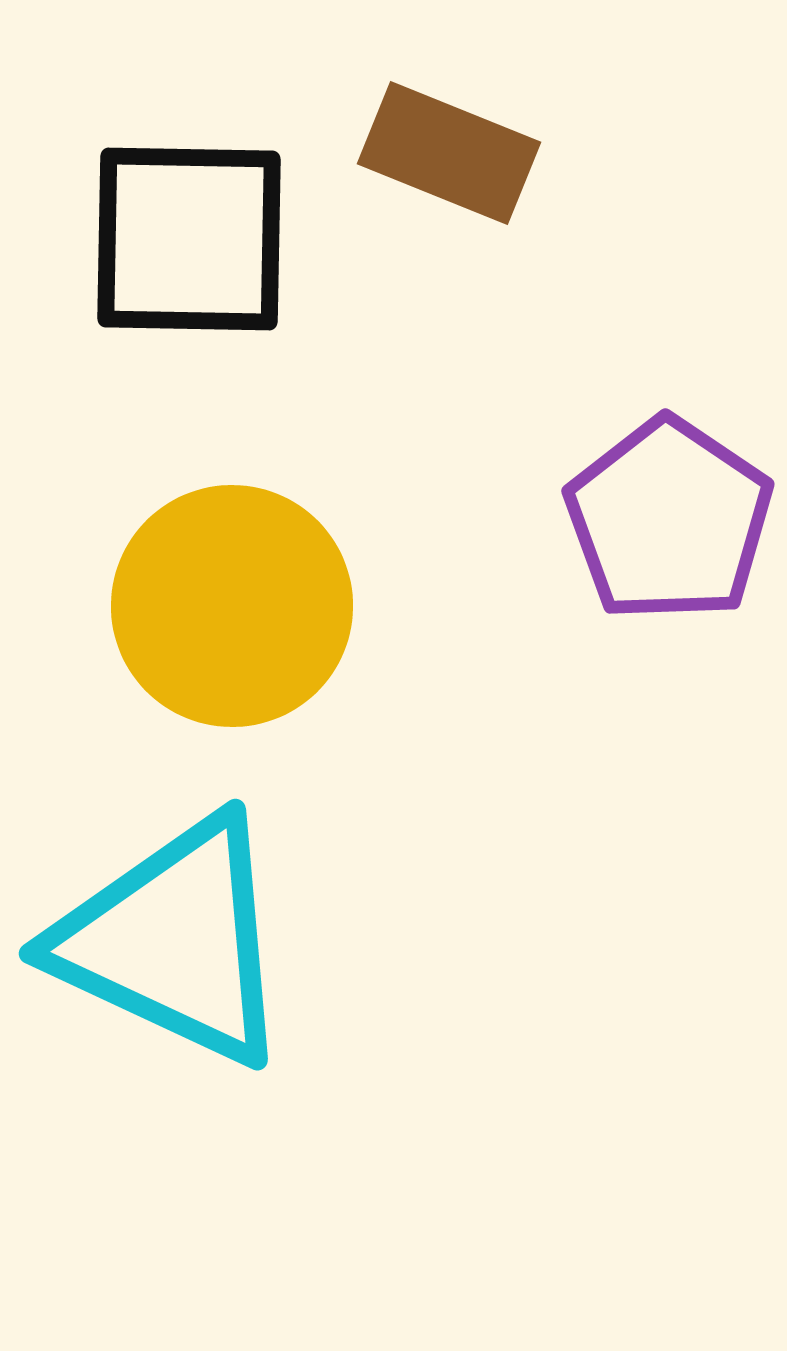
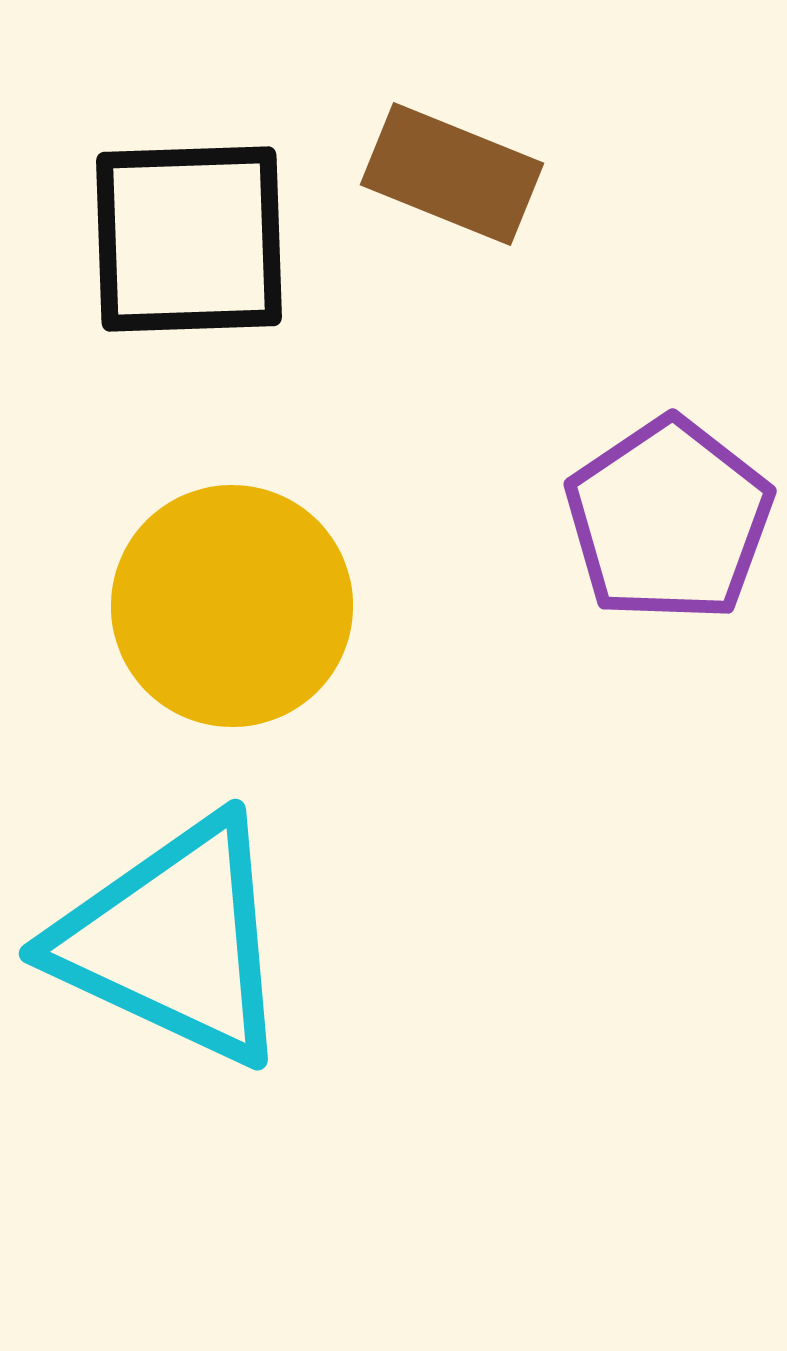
brown rectangle: moved 3 px right, 21 px down
black square: rotated 3 degrees counterclockwise
purple pentagon: rotated 4 degrees clockwise
